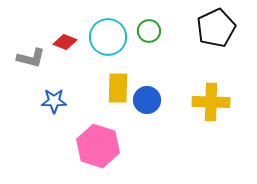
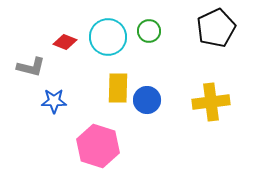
gray L-shape: moved 9 px down
yellow cross: rotated 9 degrees counterclockwise
